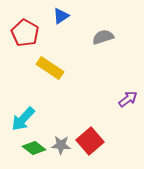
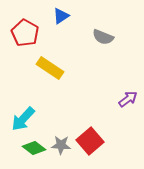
gray semicircle: rotated 140 degrees counterclockwise
